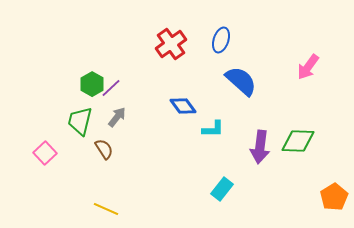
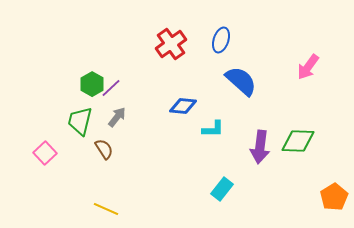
blue diamond: rotated 48 degrees counterclockwise
